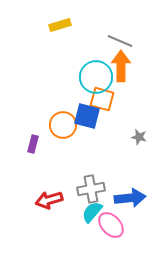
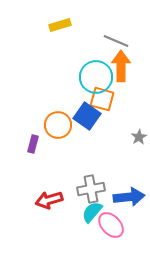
gray line: moved 4 px left
blue square: rotated 20 degrees clockwise
orange circle: moved 5 px left
gray star: rotated 28 degrees clockwise
blue arrow: moved 1 px left, 1 px up
